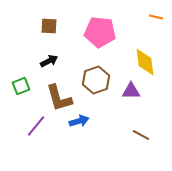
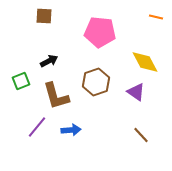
brown square: moved 5 px left, 10 px up
yellow diamond: rotated 20 degrees counterclockwise
brown hexagon: moved 2 px down
green square: moved 5 px up
purple triangle: moved 5 px right, 1 px down; rotated 36 degrees clockwise
brown L-shape: moved 3 px left, 2 px up
blue arrow: moved 8 px left, 9 px down; rotated 12 degrees clockwise
purple line: moved 1 px right, 1 px down
brown line: rotated 18 degrees clockwise
